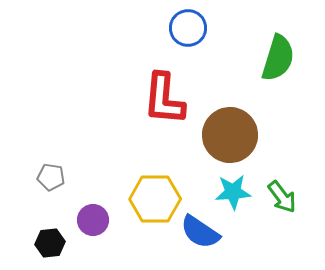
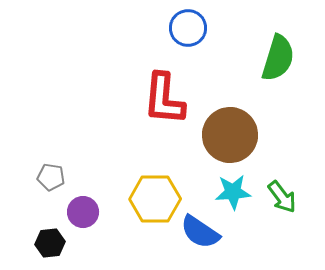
purple circle: moved 10 px left, 8 px up
